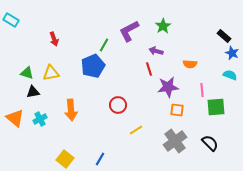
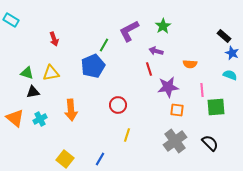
yellow line: moved 9 px left, 5 px down; rotated 40 degrees counterclockwise
